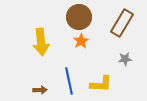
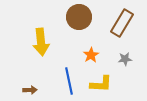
orange star: moved 10 px right, 14 px down
brown arrow: moved 10 px left
